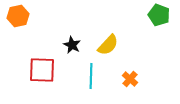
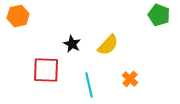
black star: moved 1 px up
red square: moved 4 px right
cyan line: moved 2 px left, 9 px down; rotated 15 degrees counterclockwise
